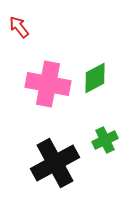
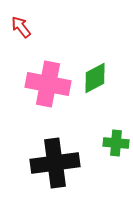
red arrow: moved 2 px right
green cross: moved 11 px right, 3 px down; rotated 30 degrees clockwise
black cross: rotated 21 degrees clockwise
